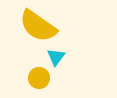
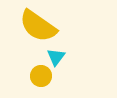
yellow circle: moved 2 px right, 2 px up
